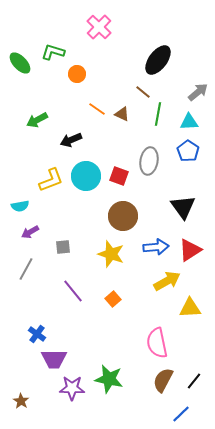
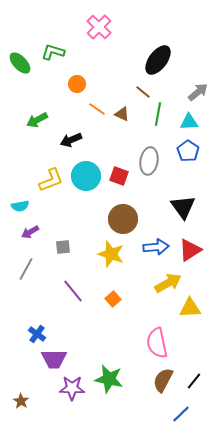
orange circle: moved 10 px down
brown circle: moved 3 px down
yellow arrow: moved 1 px right, 2 px down
